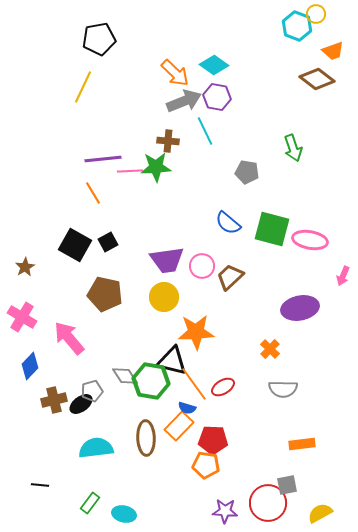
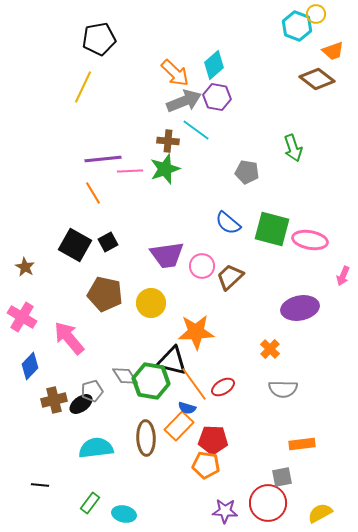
cyan diamond at (214, 65): rotated 76 degrees counterclockwise
cyan line at (205, 131): moved 9 px left, 1 px up; rotated 28 degrees counterclockwise
green star at (156, 167): moved 9 px right, 2 px down; rotated 16 degrees counterclockwise
purple trapezoid at (167, 260): moved 5 px up
brown star at (25, 267): rotated 12 degrees counterclockwise
yellow circle at (164, 297): moved 13 px left, 6 px down
gray square at (287, 485): moved 5 px left, 8 px up
